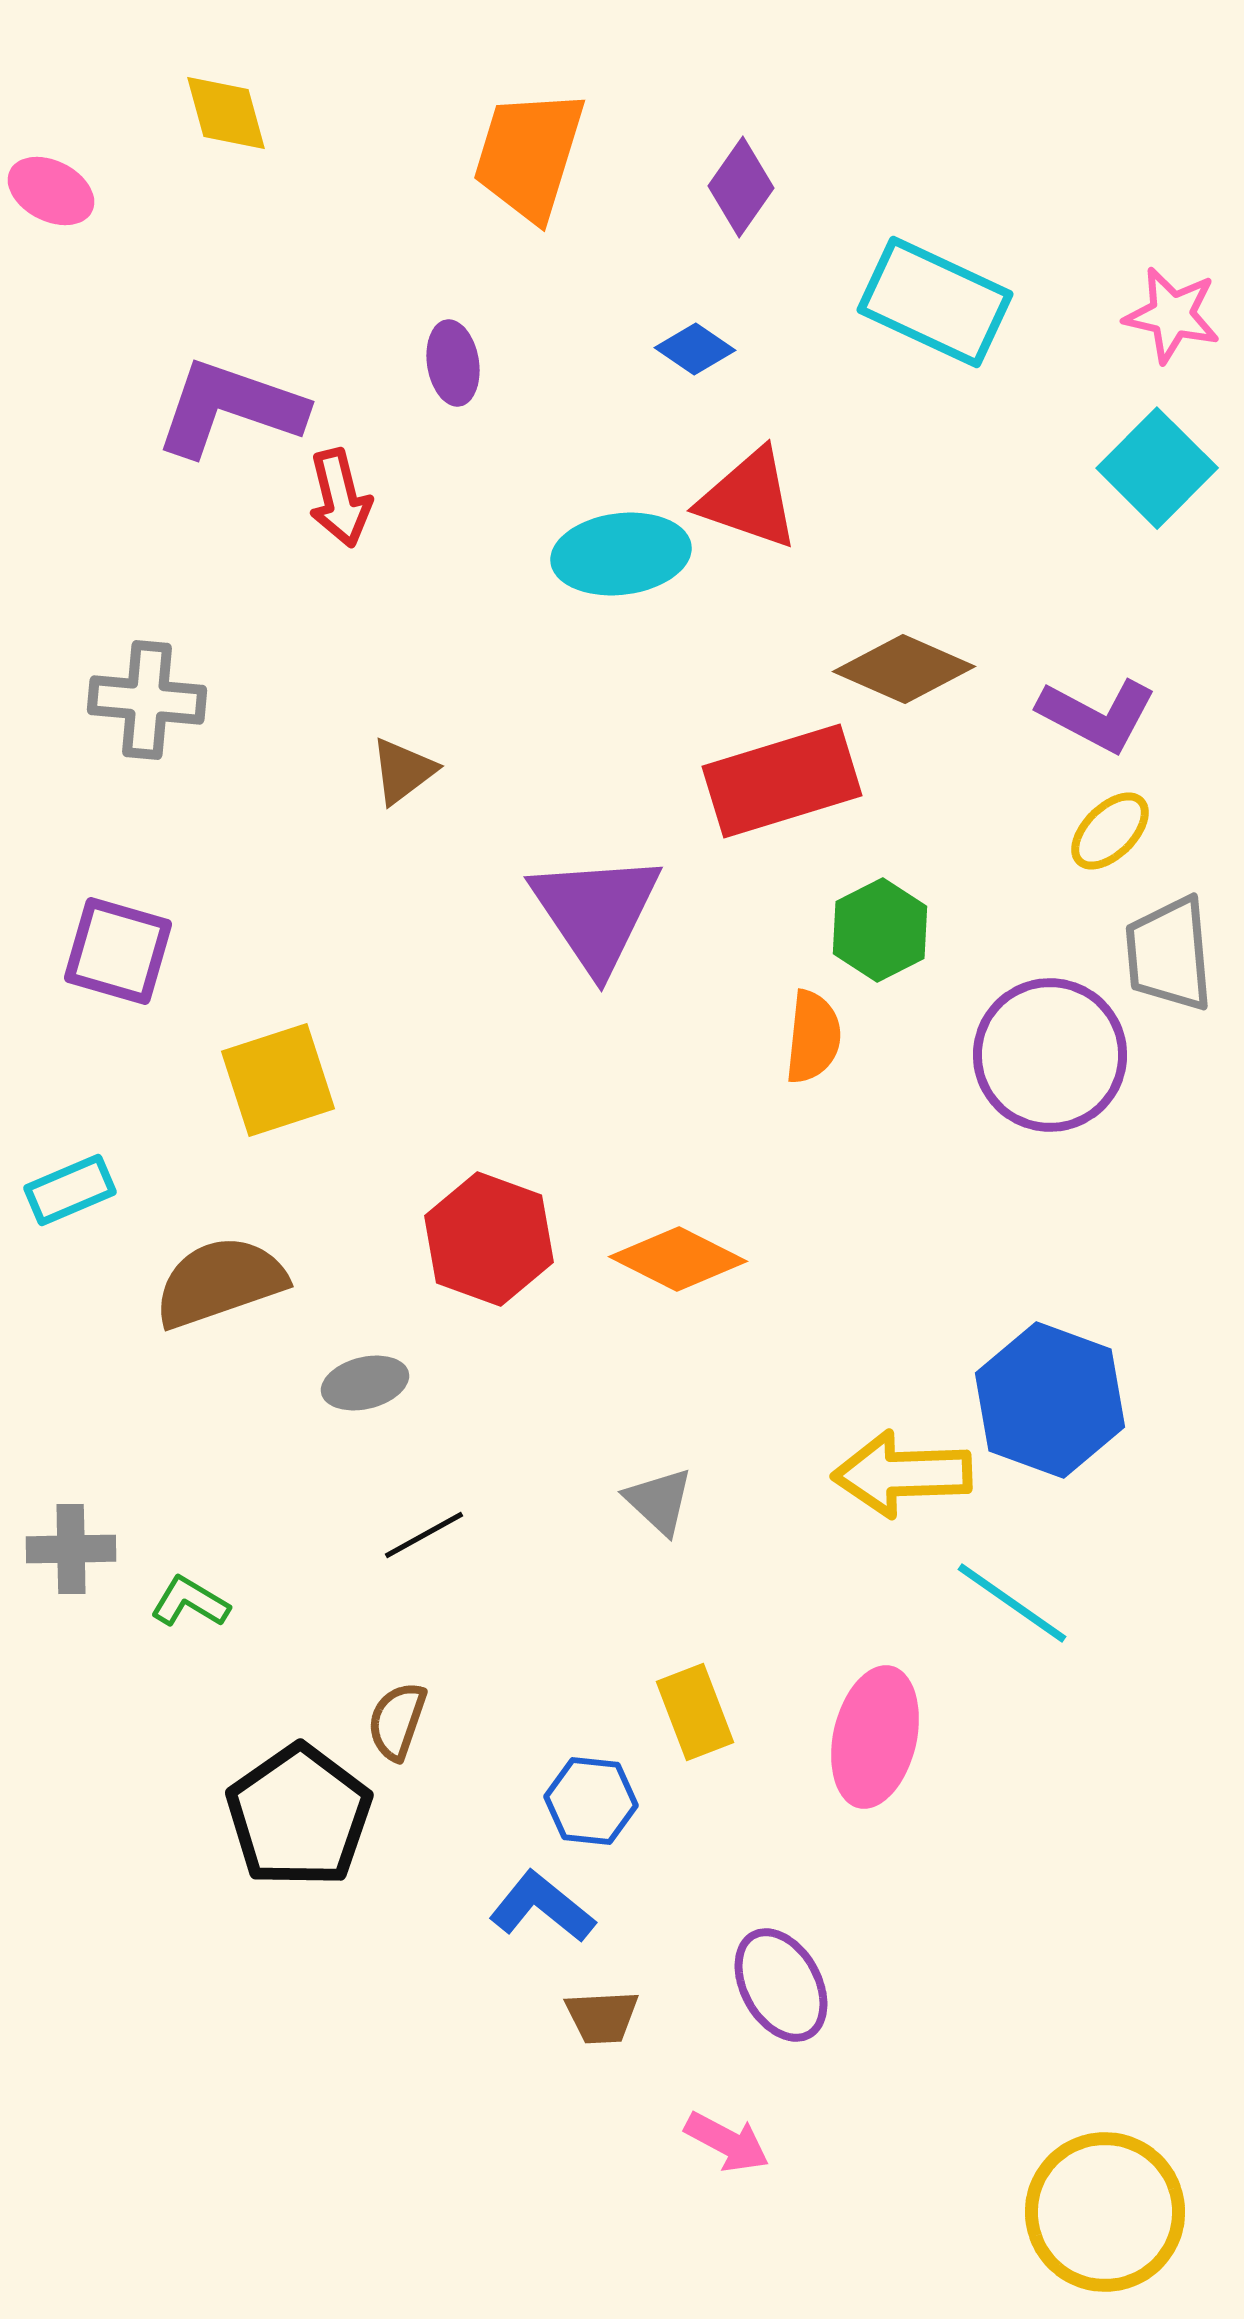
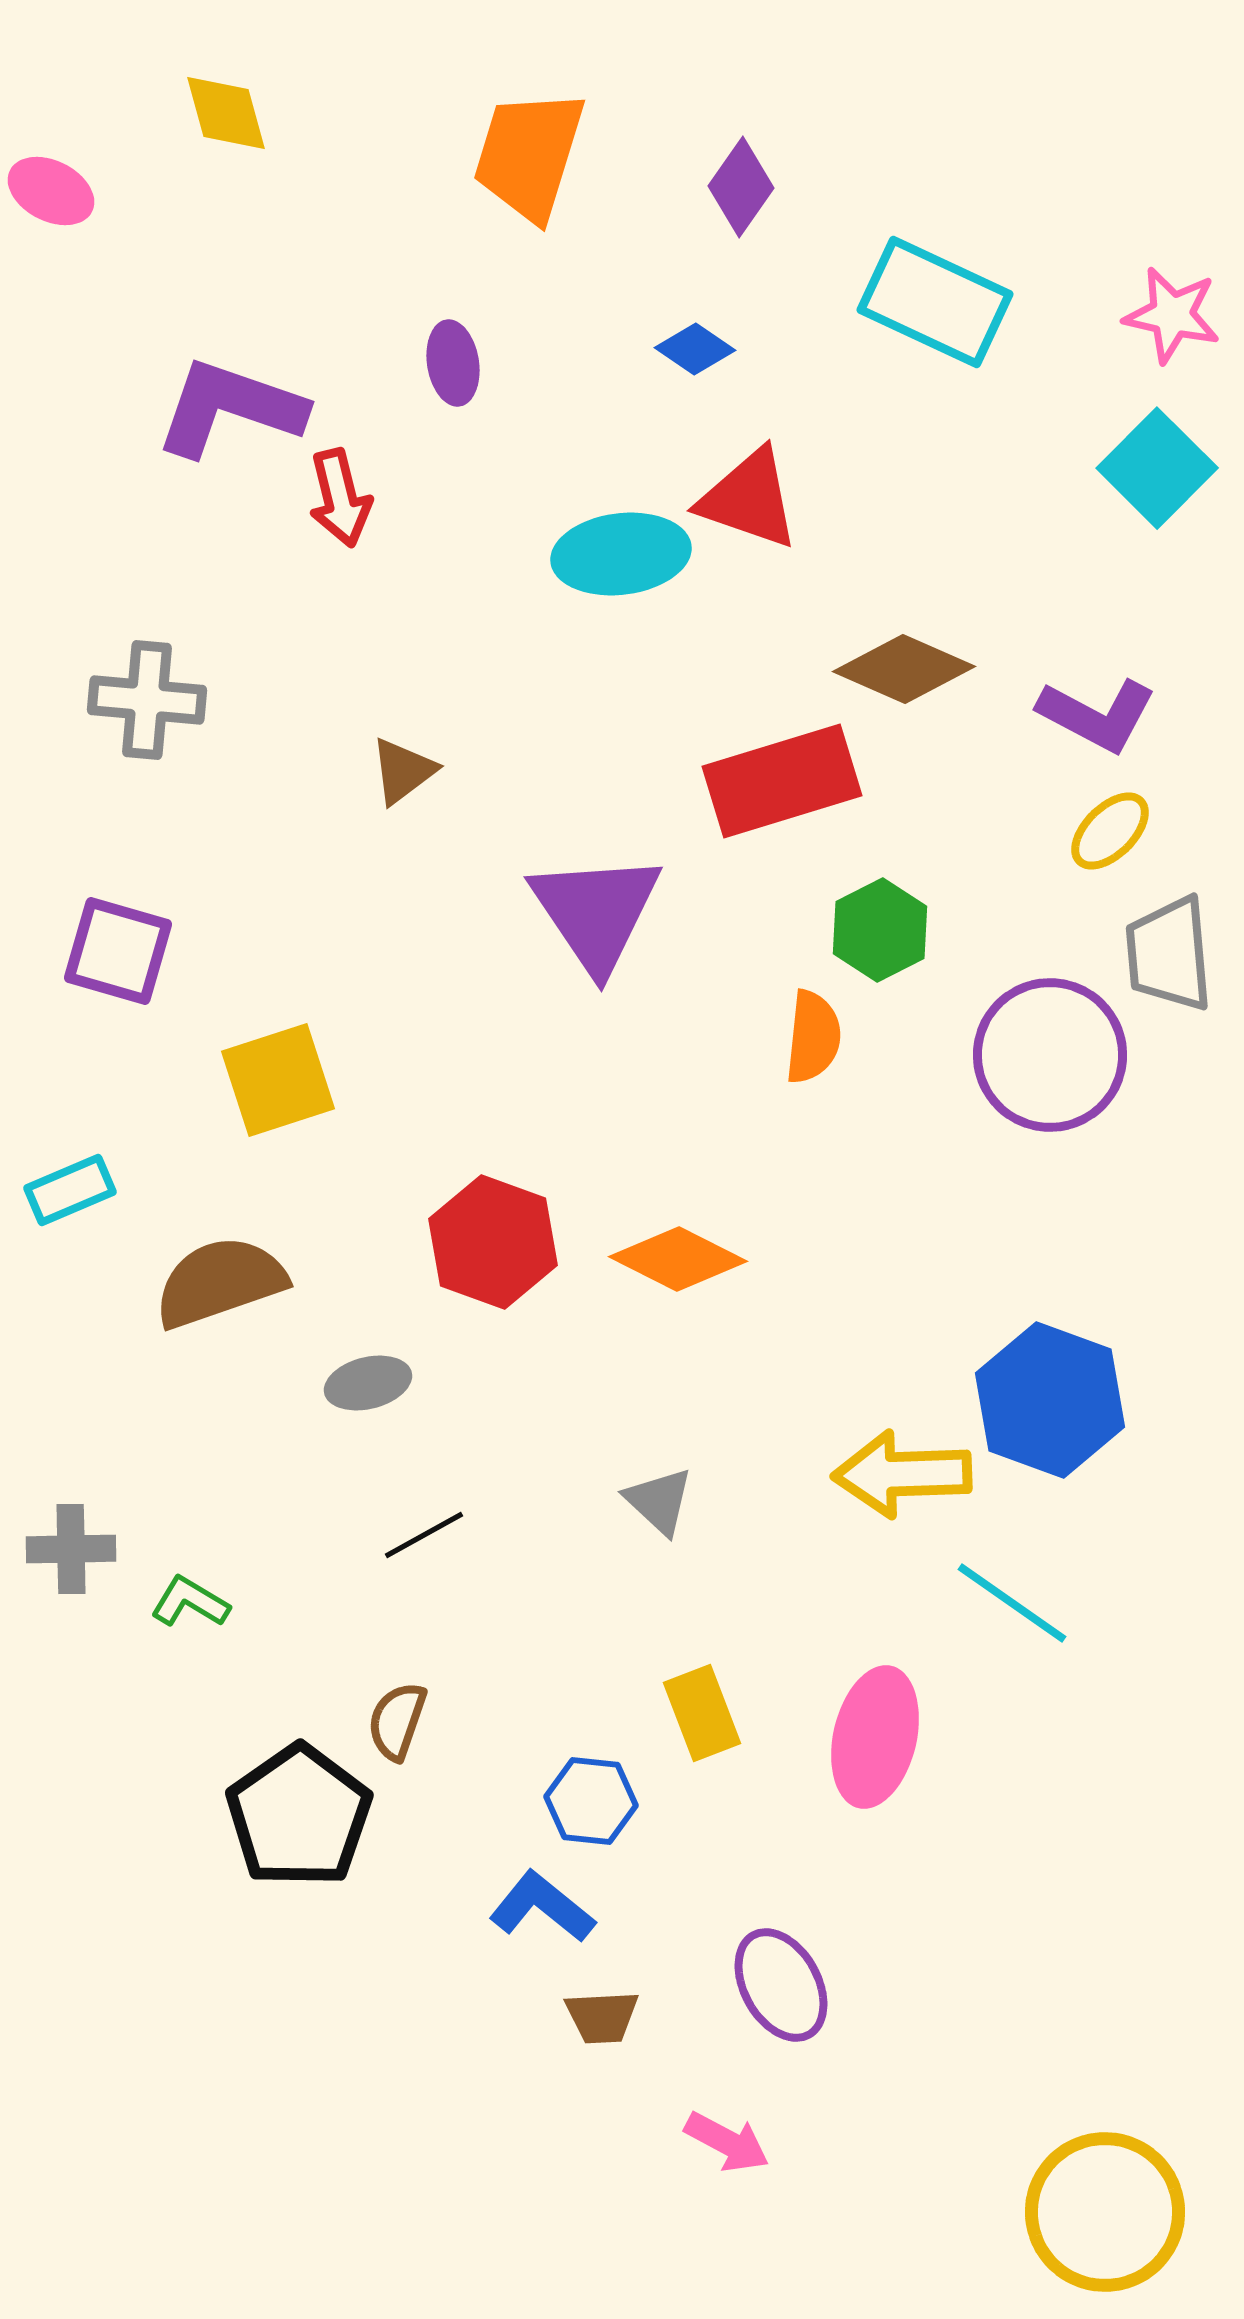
red hexagon at (489, 1239): moved 4 px right, 3 px down
gray ellipse at (365, 1383): moved 3 px right
yellow rectangle at (695, 1712): moved 7 px right, 1 px down
